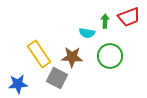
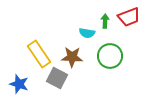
blue star: moved 1 px right; rotated 24 degrees clockwise
